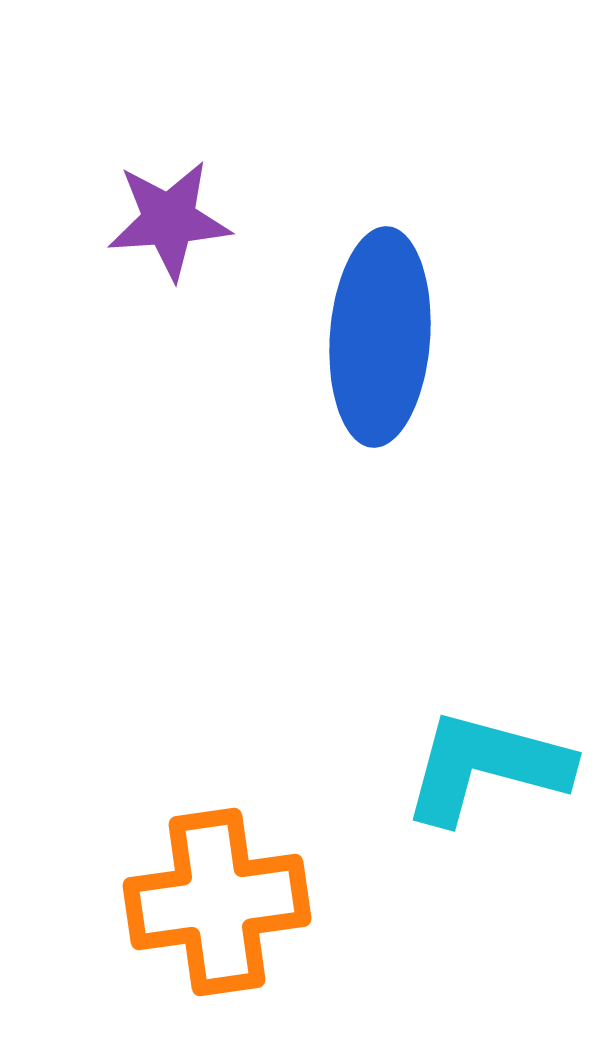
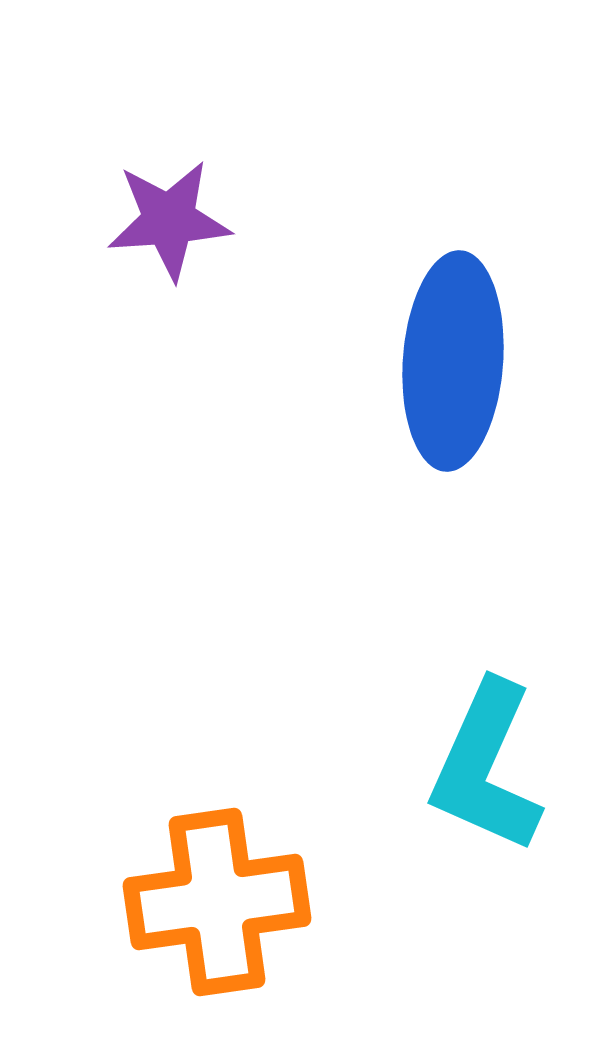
blue ellipse: moved 73 px right, 24 px down
cyan L-shape: rotated 81 degrees counterclockwise
